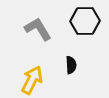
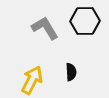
gray L-shape: moved 7 px right, 1 px up
black semicircle: moved 7 px down
